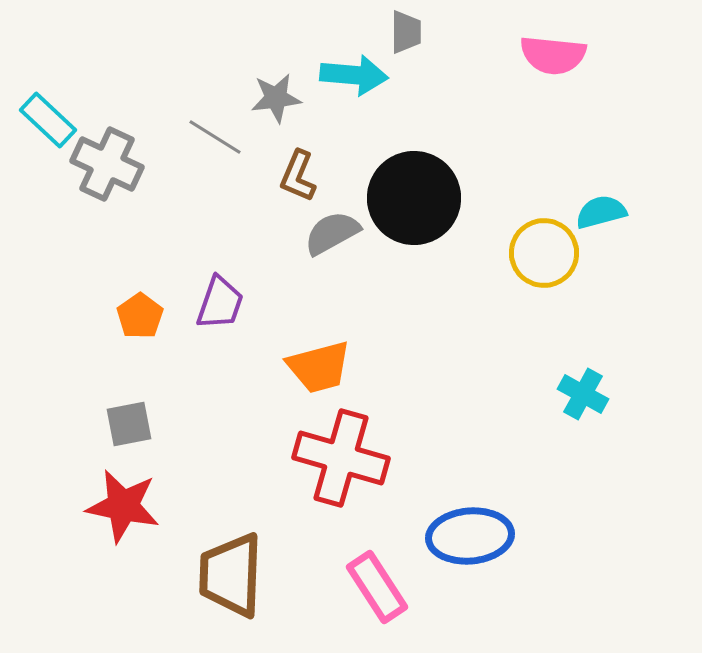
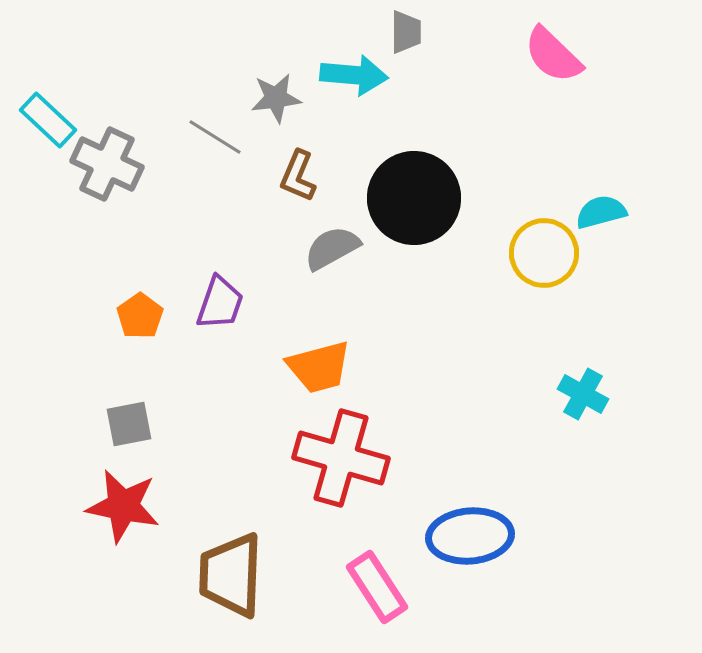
pink semicircle: rotated 38 degrees clockwise
gray semicircle: moved 15 px down
